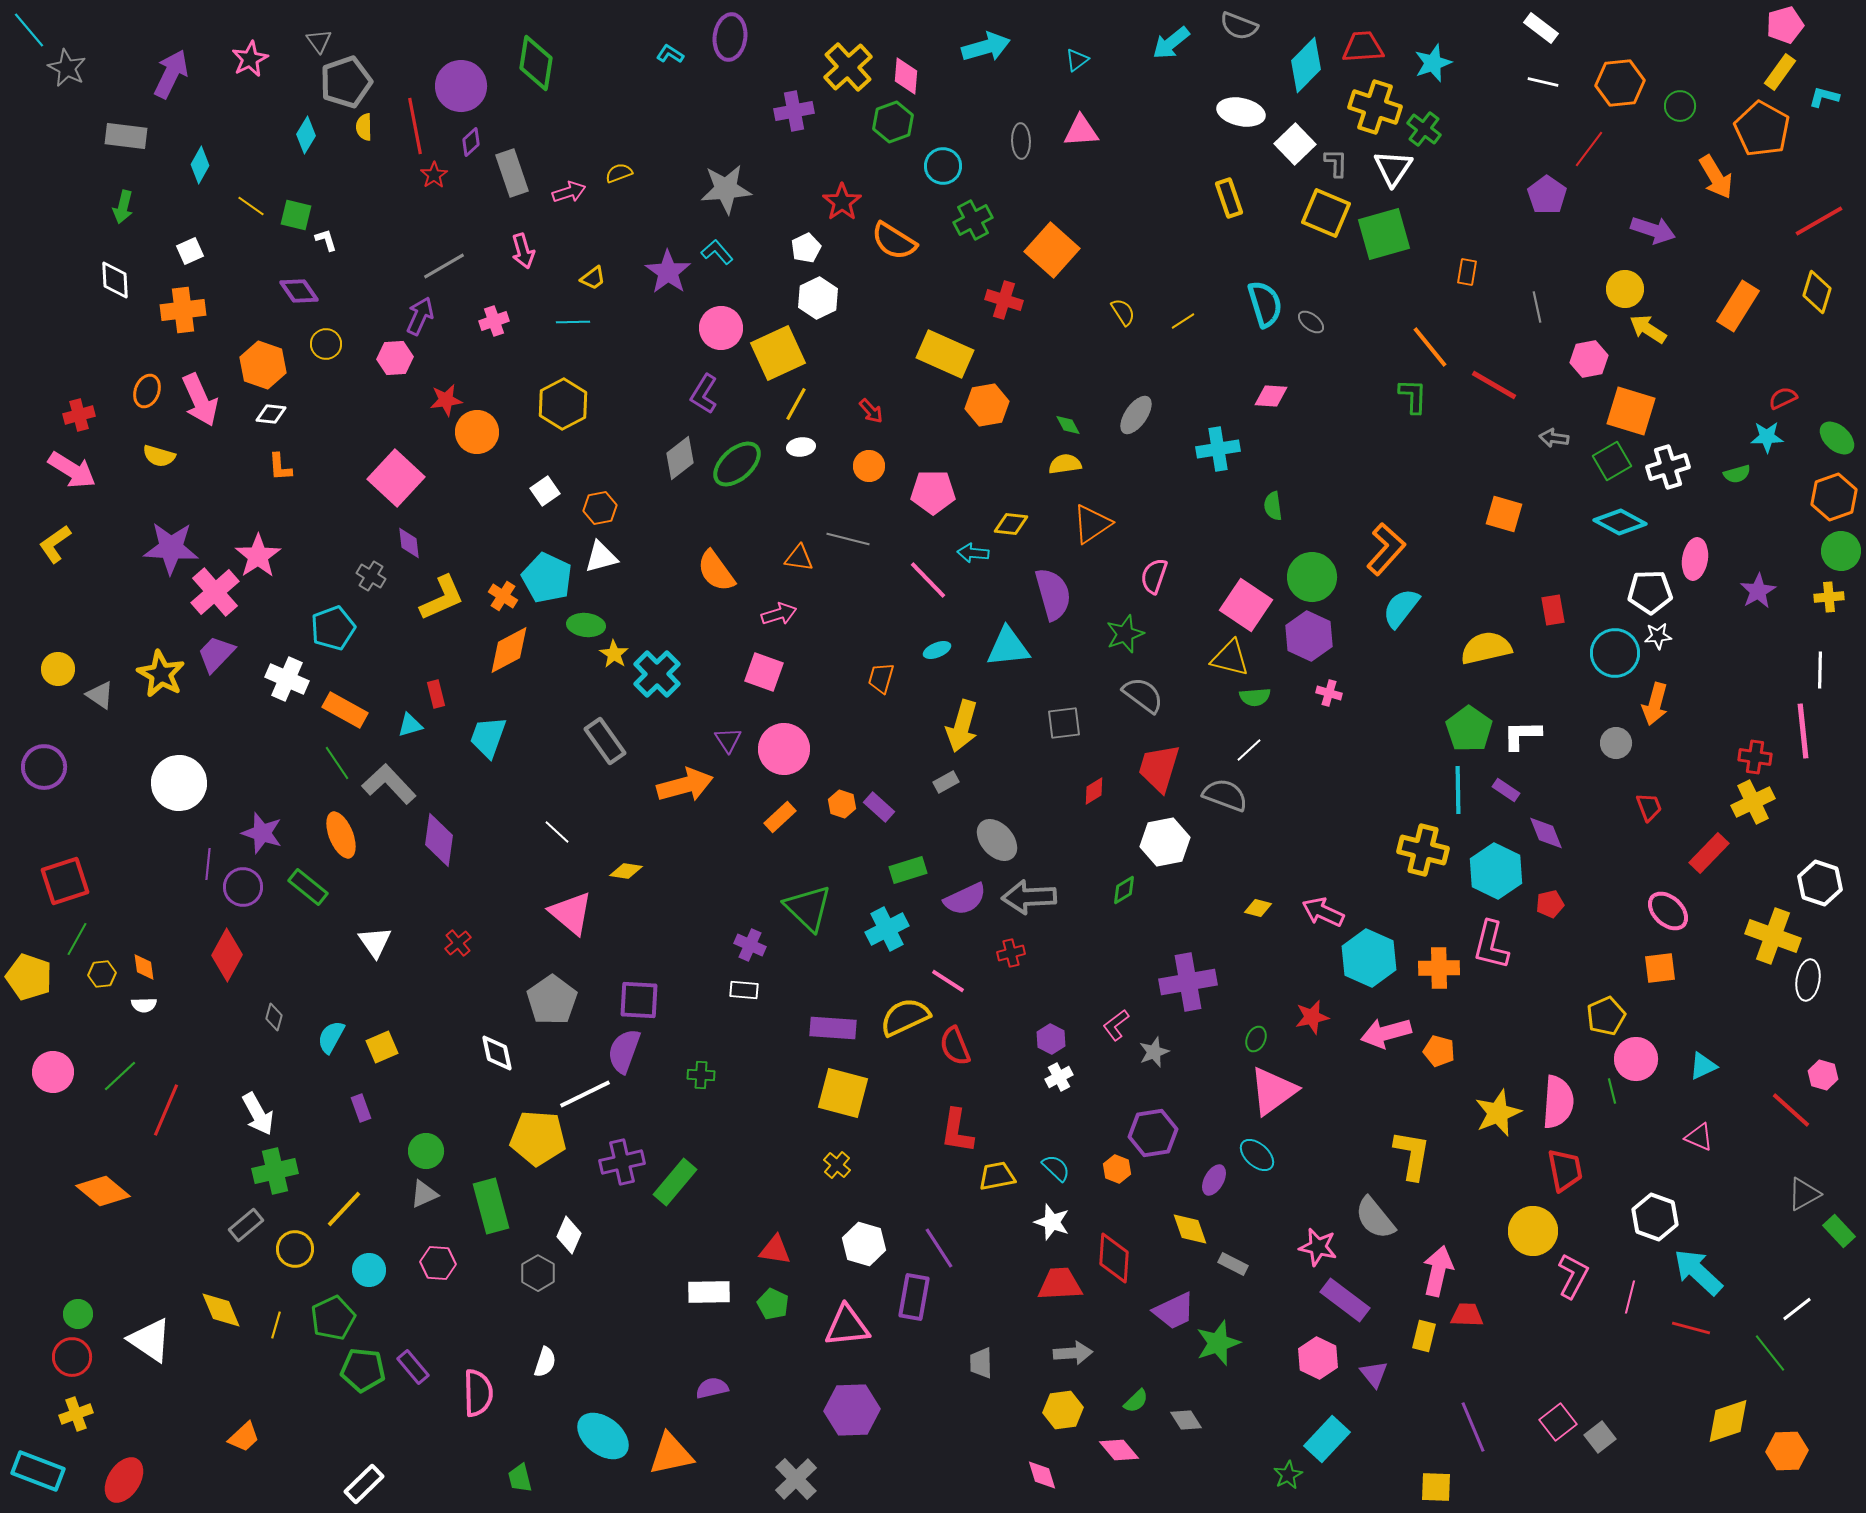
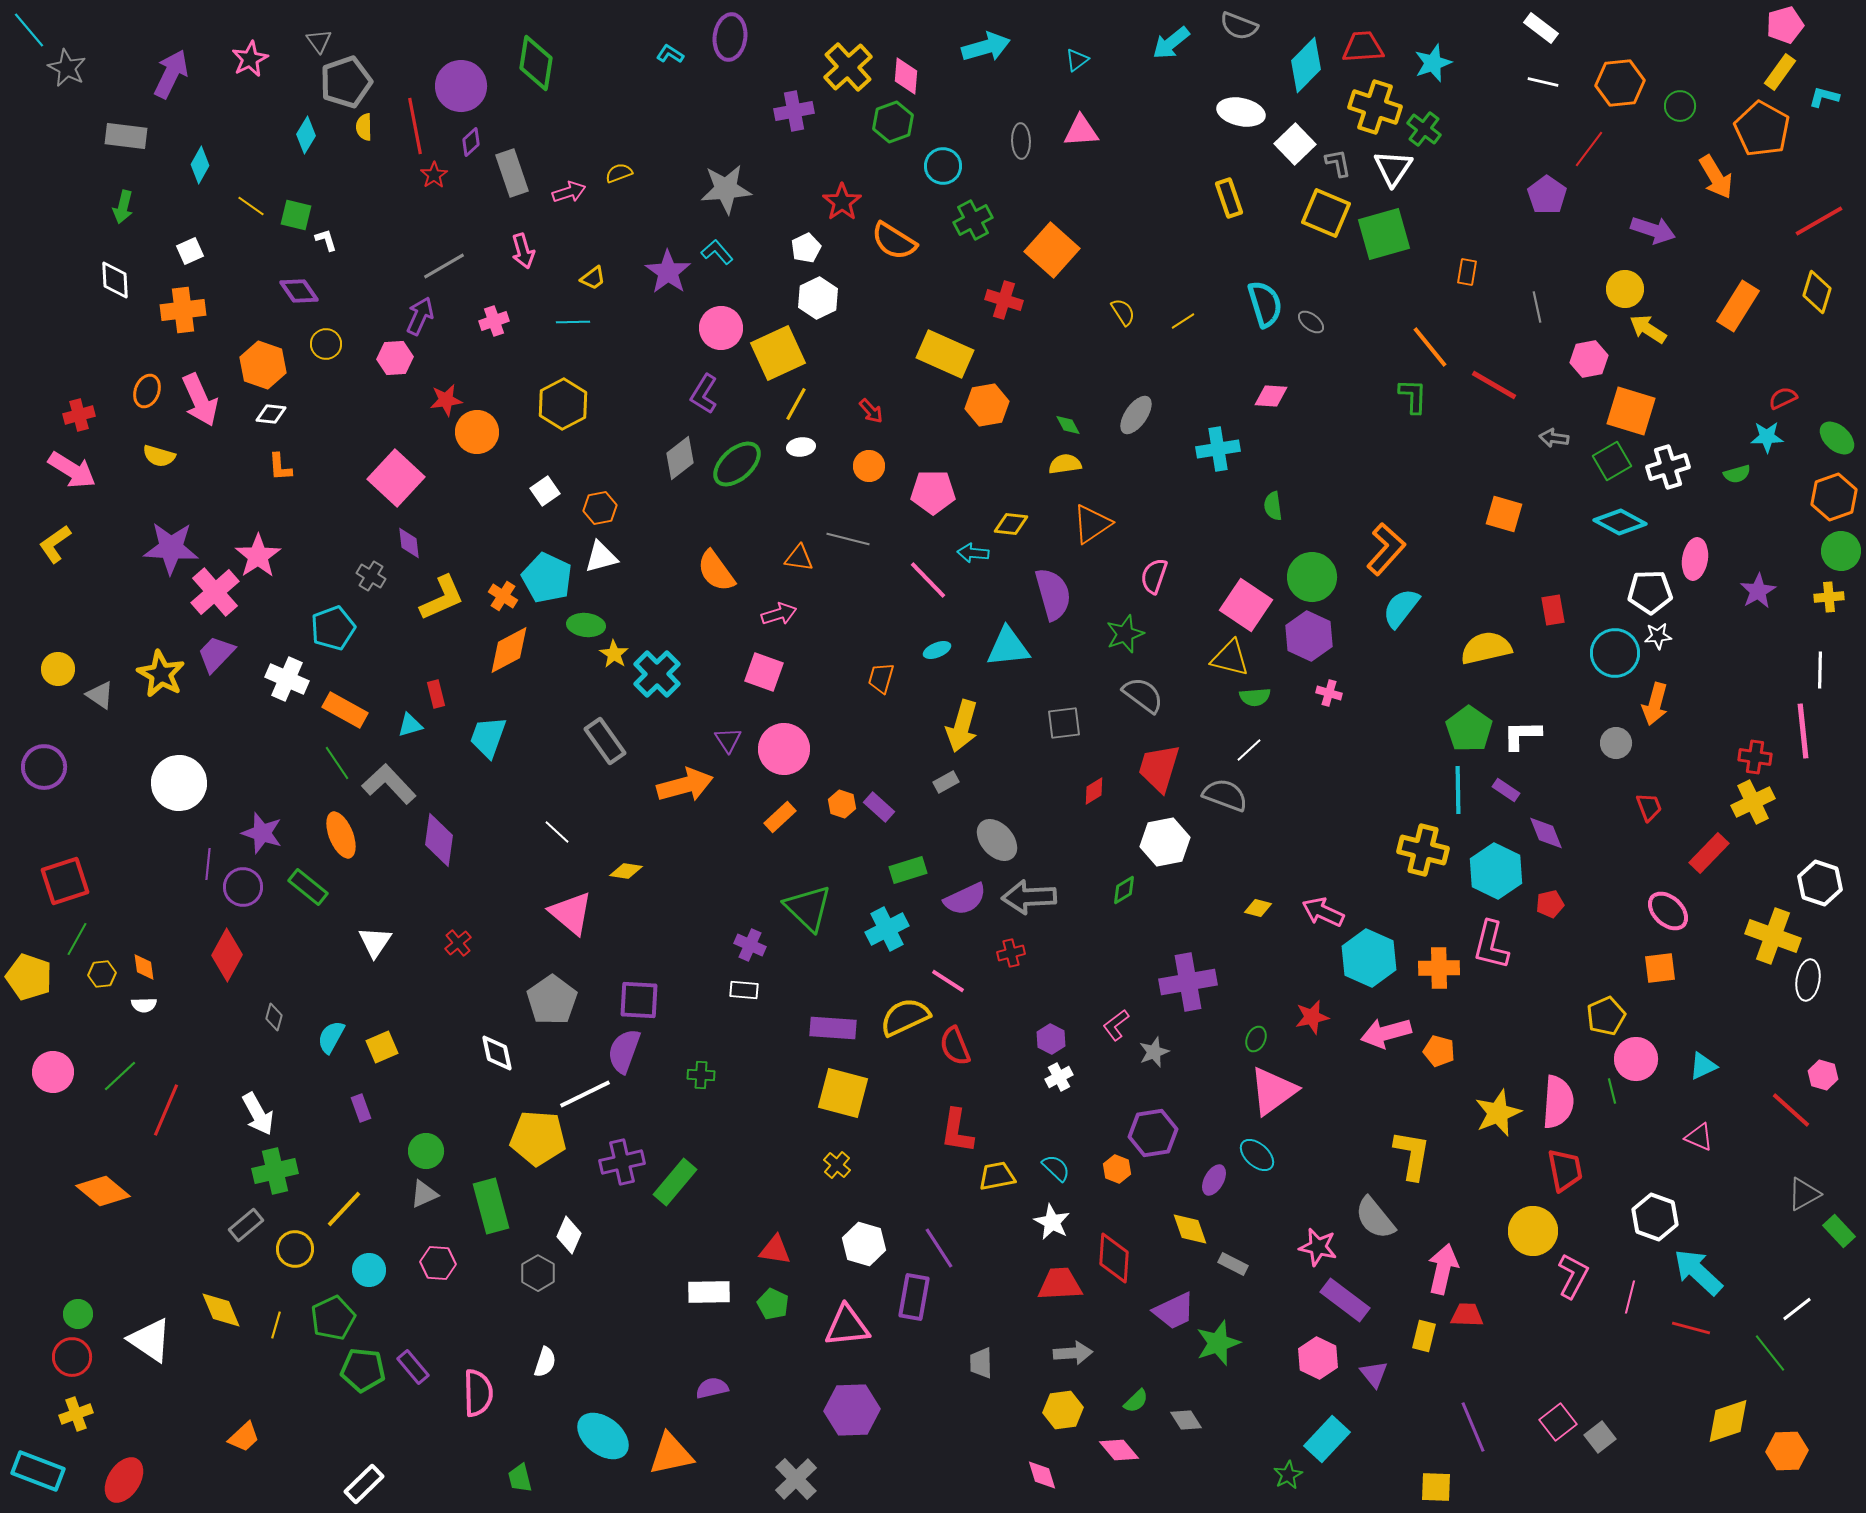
gray L-shape at (1336, 163): moved 2 px right; rotated 12 degrees counterclockwise
white triangle at (375, 942): rotated 9 degrees clockwise
white star at (1052, 1222): rotated 9 degrees clockwise
pink arrow at (1438, 1271): moved 5 px right, 2 px up
